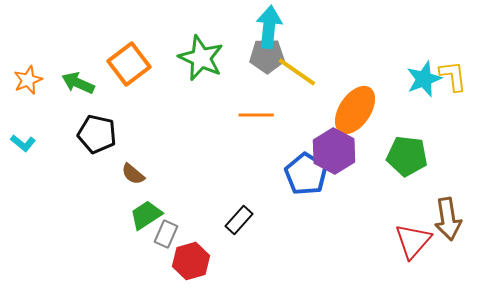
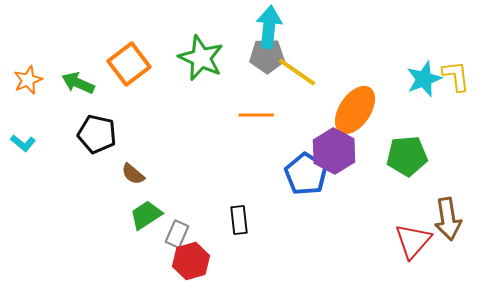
yellow L-shape: moved 3 px right
green pentagon: rotated 12 degrees counterclockwise
black rectangle: rotated 48 degrees counterclockwise
gray rectangle: moved 11 px right
